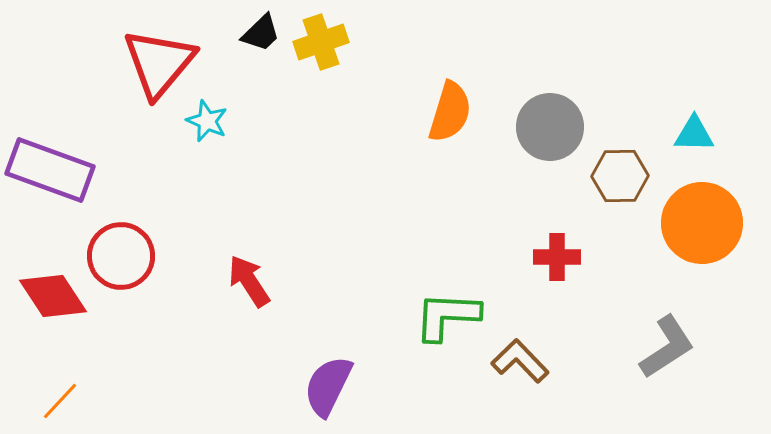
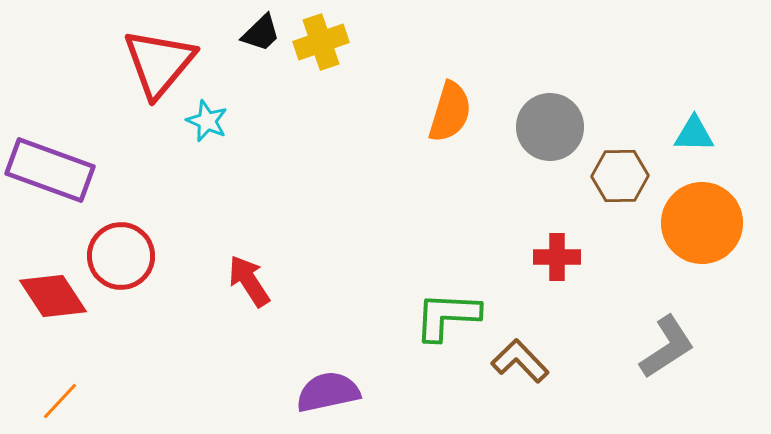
purple semicircle: moved 6 px down; rotated 52 degrees clockwise
